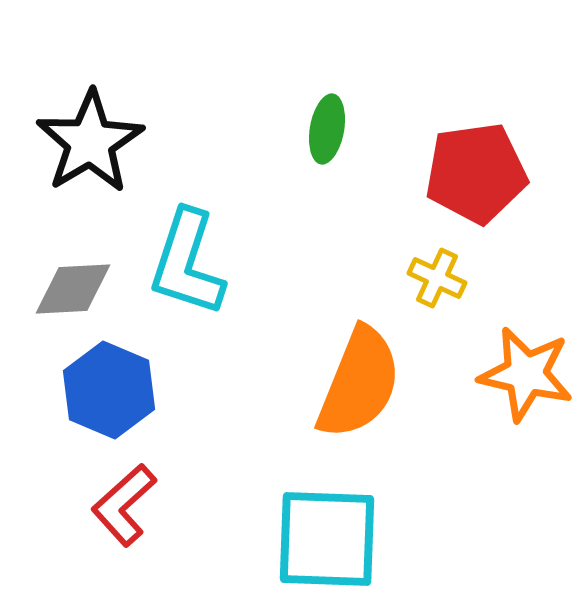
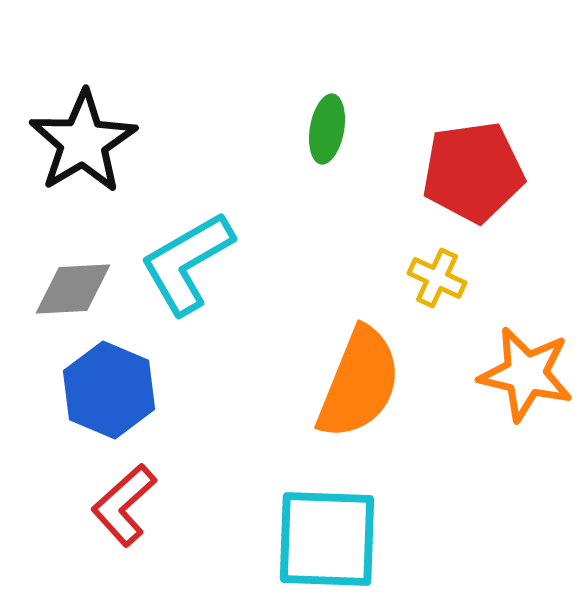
black star: moved 7 px left
red pentagon: moved 3 px left, 1 px up
cyan L-shape: rotated 42 degrees clockwise
